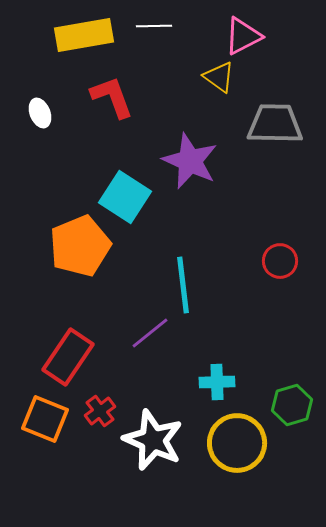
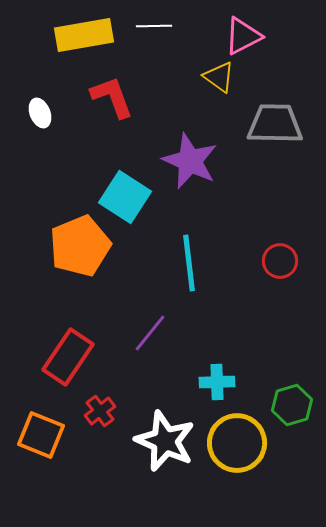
cyan line: moved 6 px right, 22 px up
purple line: rotated 12 degrees counterclockwise
orange square: moved 4 px left, 16 px down
white star: moved 12 px right, 1 px down
